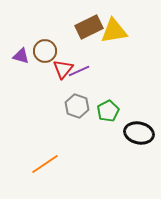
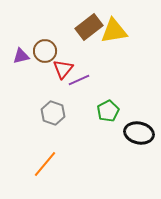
brown rectangle: rotated 12 degrees counterclockwise
purple triangle: rotated 30 degrees counterclockwise
purple line: moved 9 px down
gray hexagon: moved 24 px left, 7 px down
orange line: rotated 16 degrees counterclockwise
